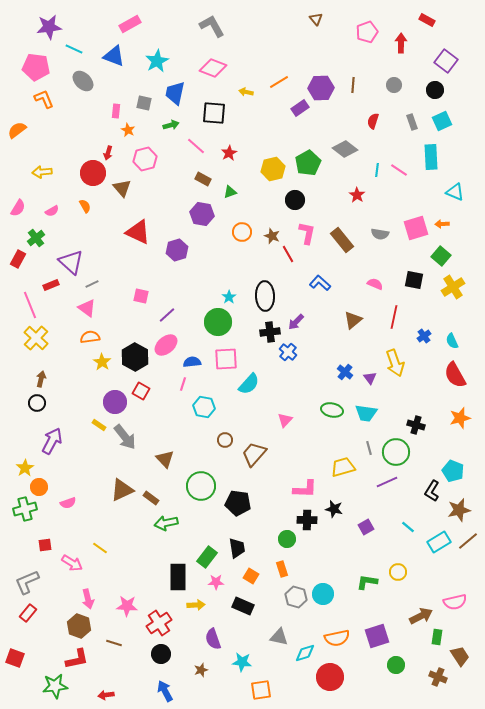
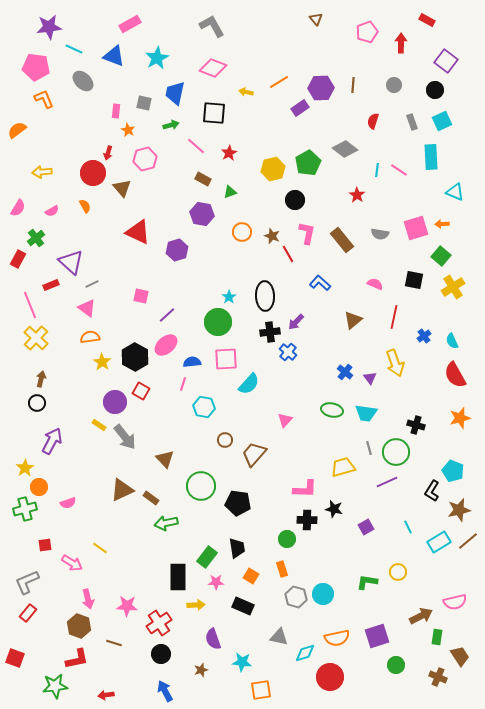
cyan star at (157, 61): moved 3 px up
cyan line at (408, 527): rotated 24 degrees clockwise
